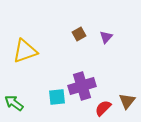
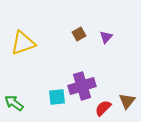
yellow triangle: moved 2 px left, 8 px up
